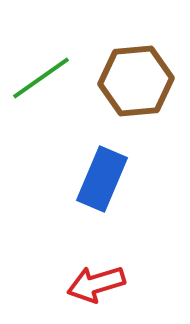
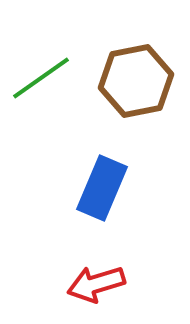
brown hexagon: rotated 6 degrees counterclockwise
blue rectangle: moved 9 px down
